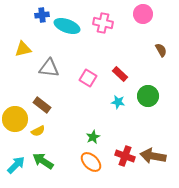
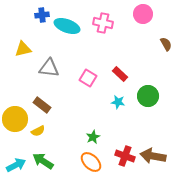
brown semicircle: moved 5 px right, 6 px up
cyan arrow: rotated 18 degrees clockwise
